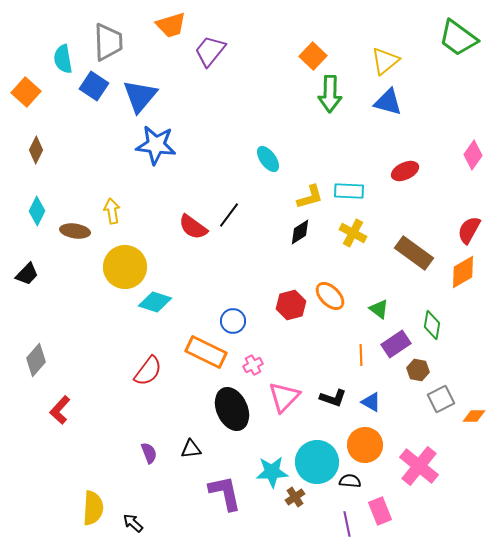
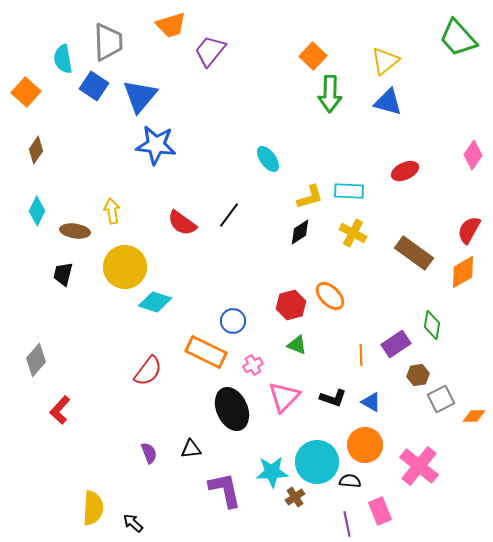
green trapezoid at (458, 38): rotated 12 degrees clockwise
brown diamond at (36, 150): rotated 8 degrees clockwise
red semicircle at (193, 227): moved 11 px left, 4 px up
black trapezoid at (27, 274): moved 36 px right; rotated 150 degrees clockwise
green triangle at (379, 309): moved 82 px left, 36 px down; rotated 15 degrees counterclockwise
brown hexagon at (418, 370): moved 5 px down; rotated 20 degrees counterclockwise
purple L-shape at (225, 493): moved 3 px up
